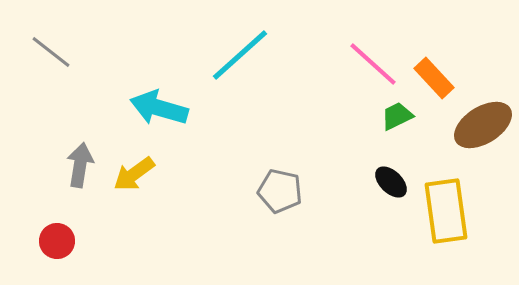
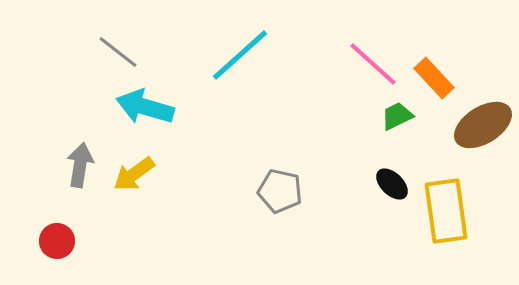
gray line: moved 67 px right
cyan arrow: moved 14 px left, 1 px up
black ellipse: moved 1 px right, 2 px down
